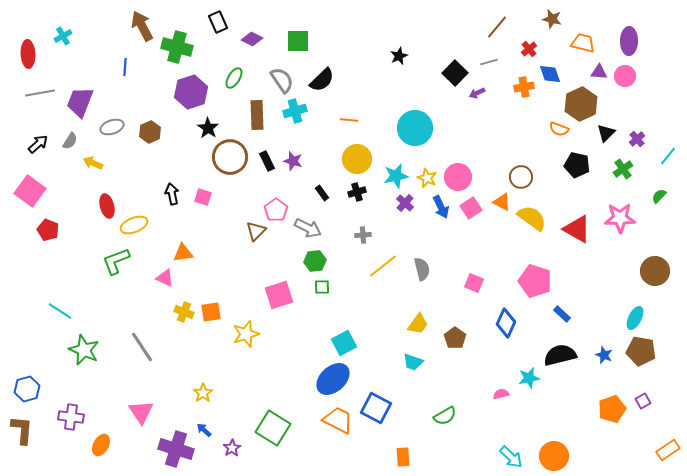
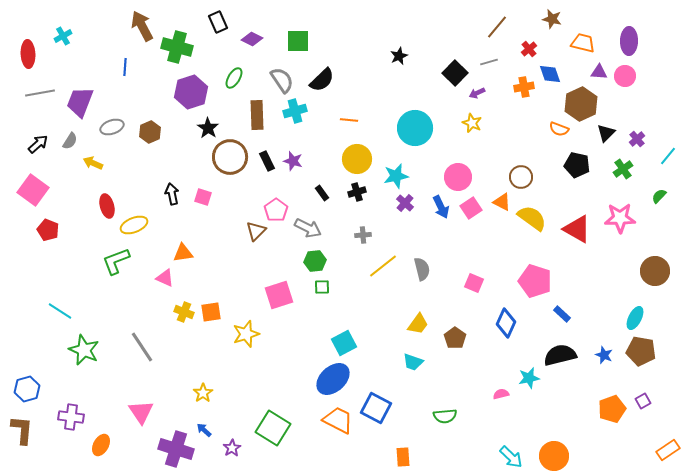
yellow star at (427, 178): moved 45 px right, 55 px up
pink square at (30, 191): moved 3 px right, 1 px up
green semicircle at (445, 416): rotated 25 degrees clockwise
